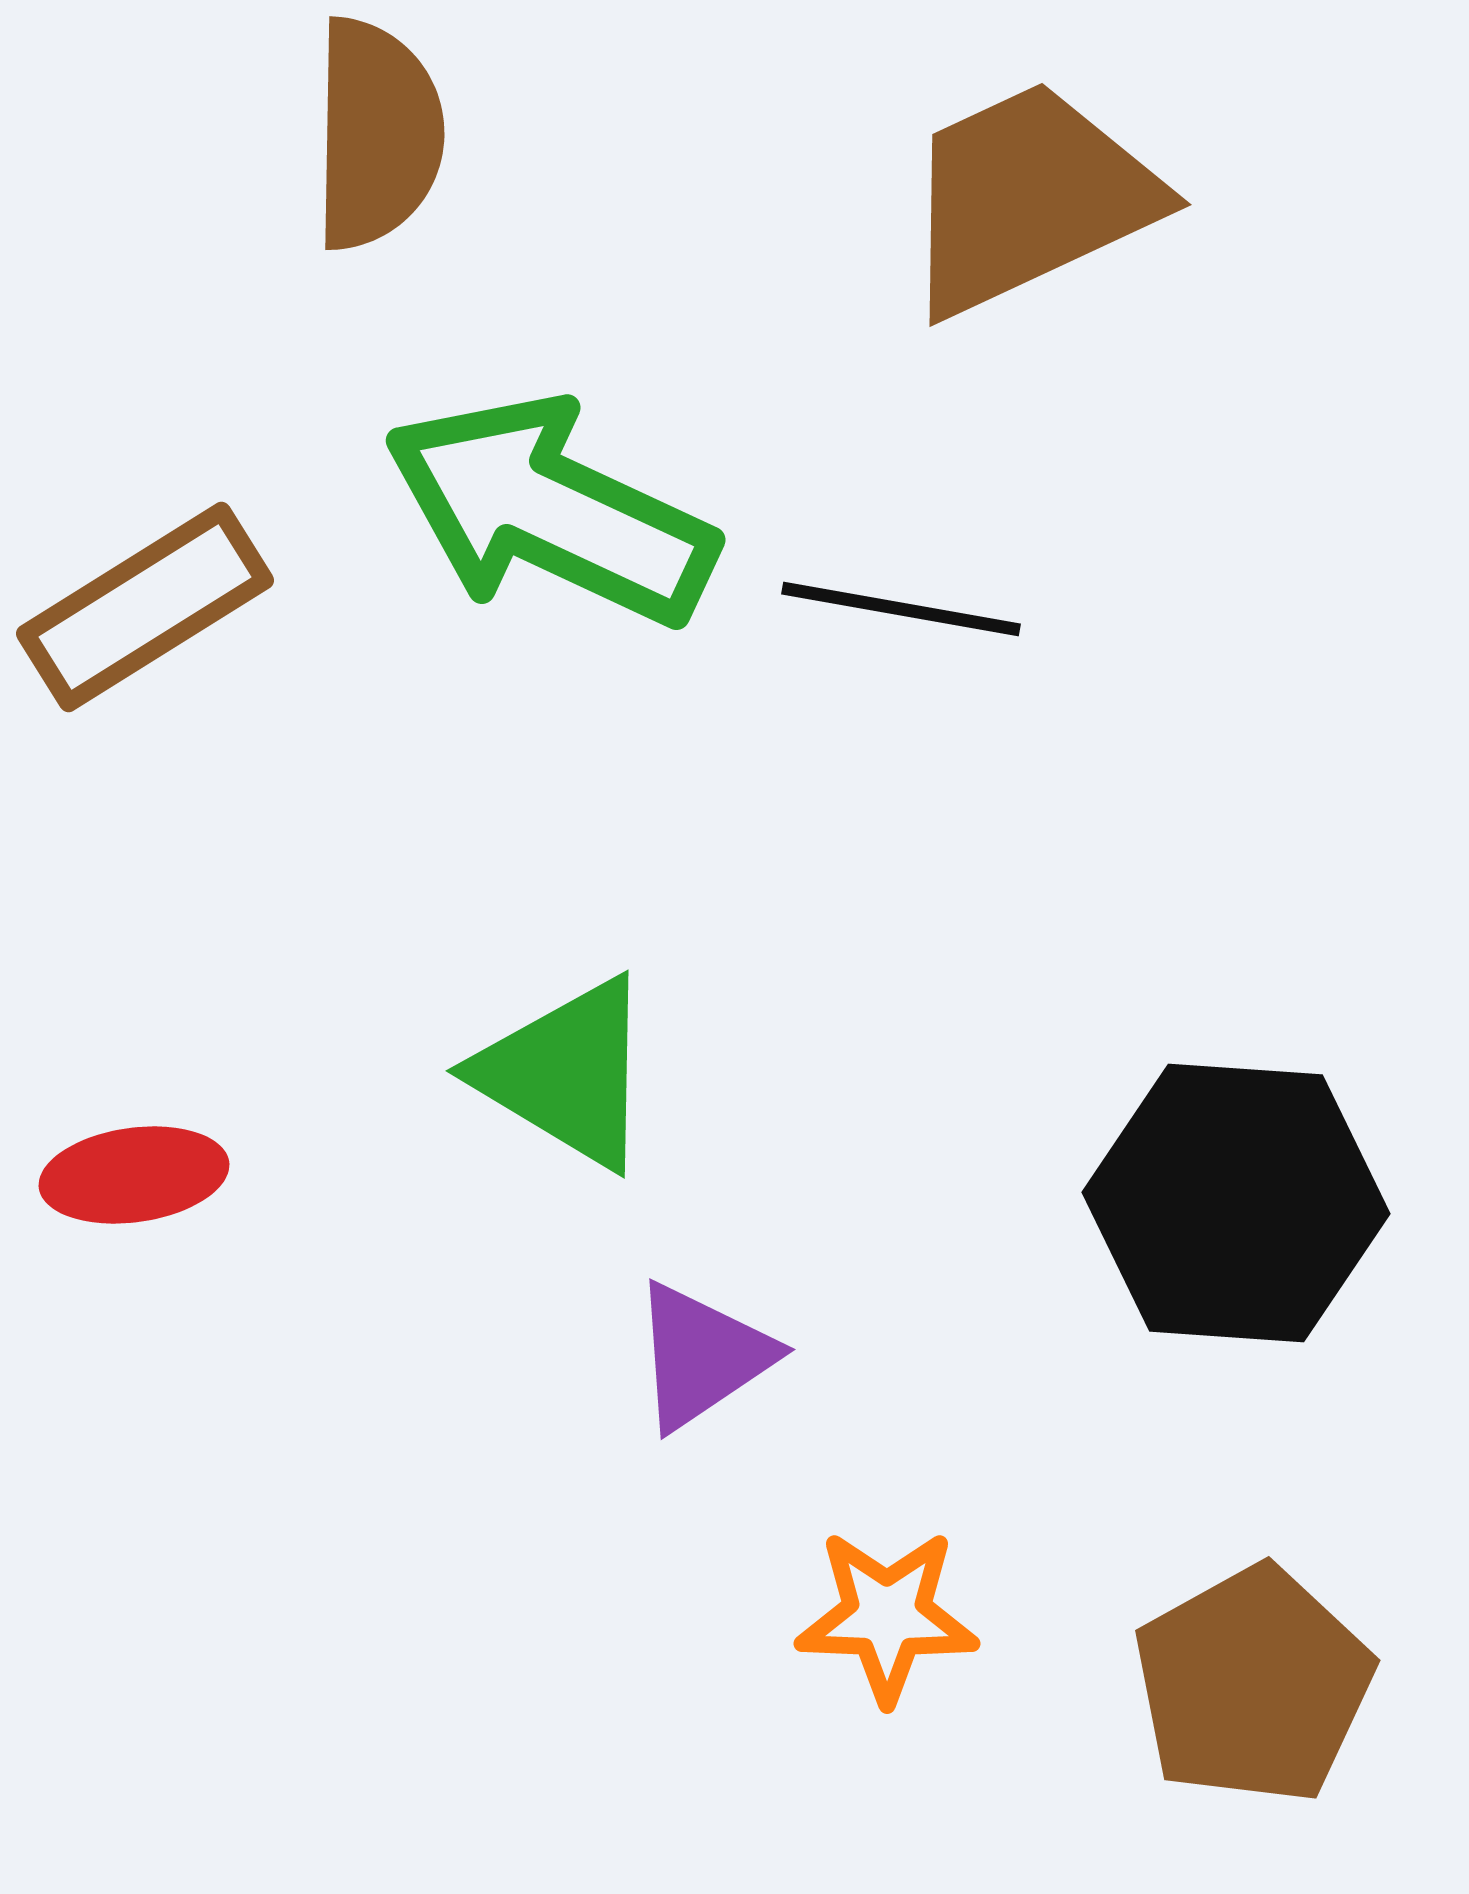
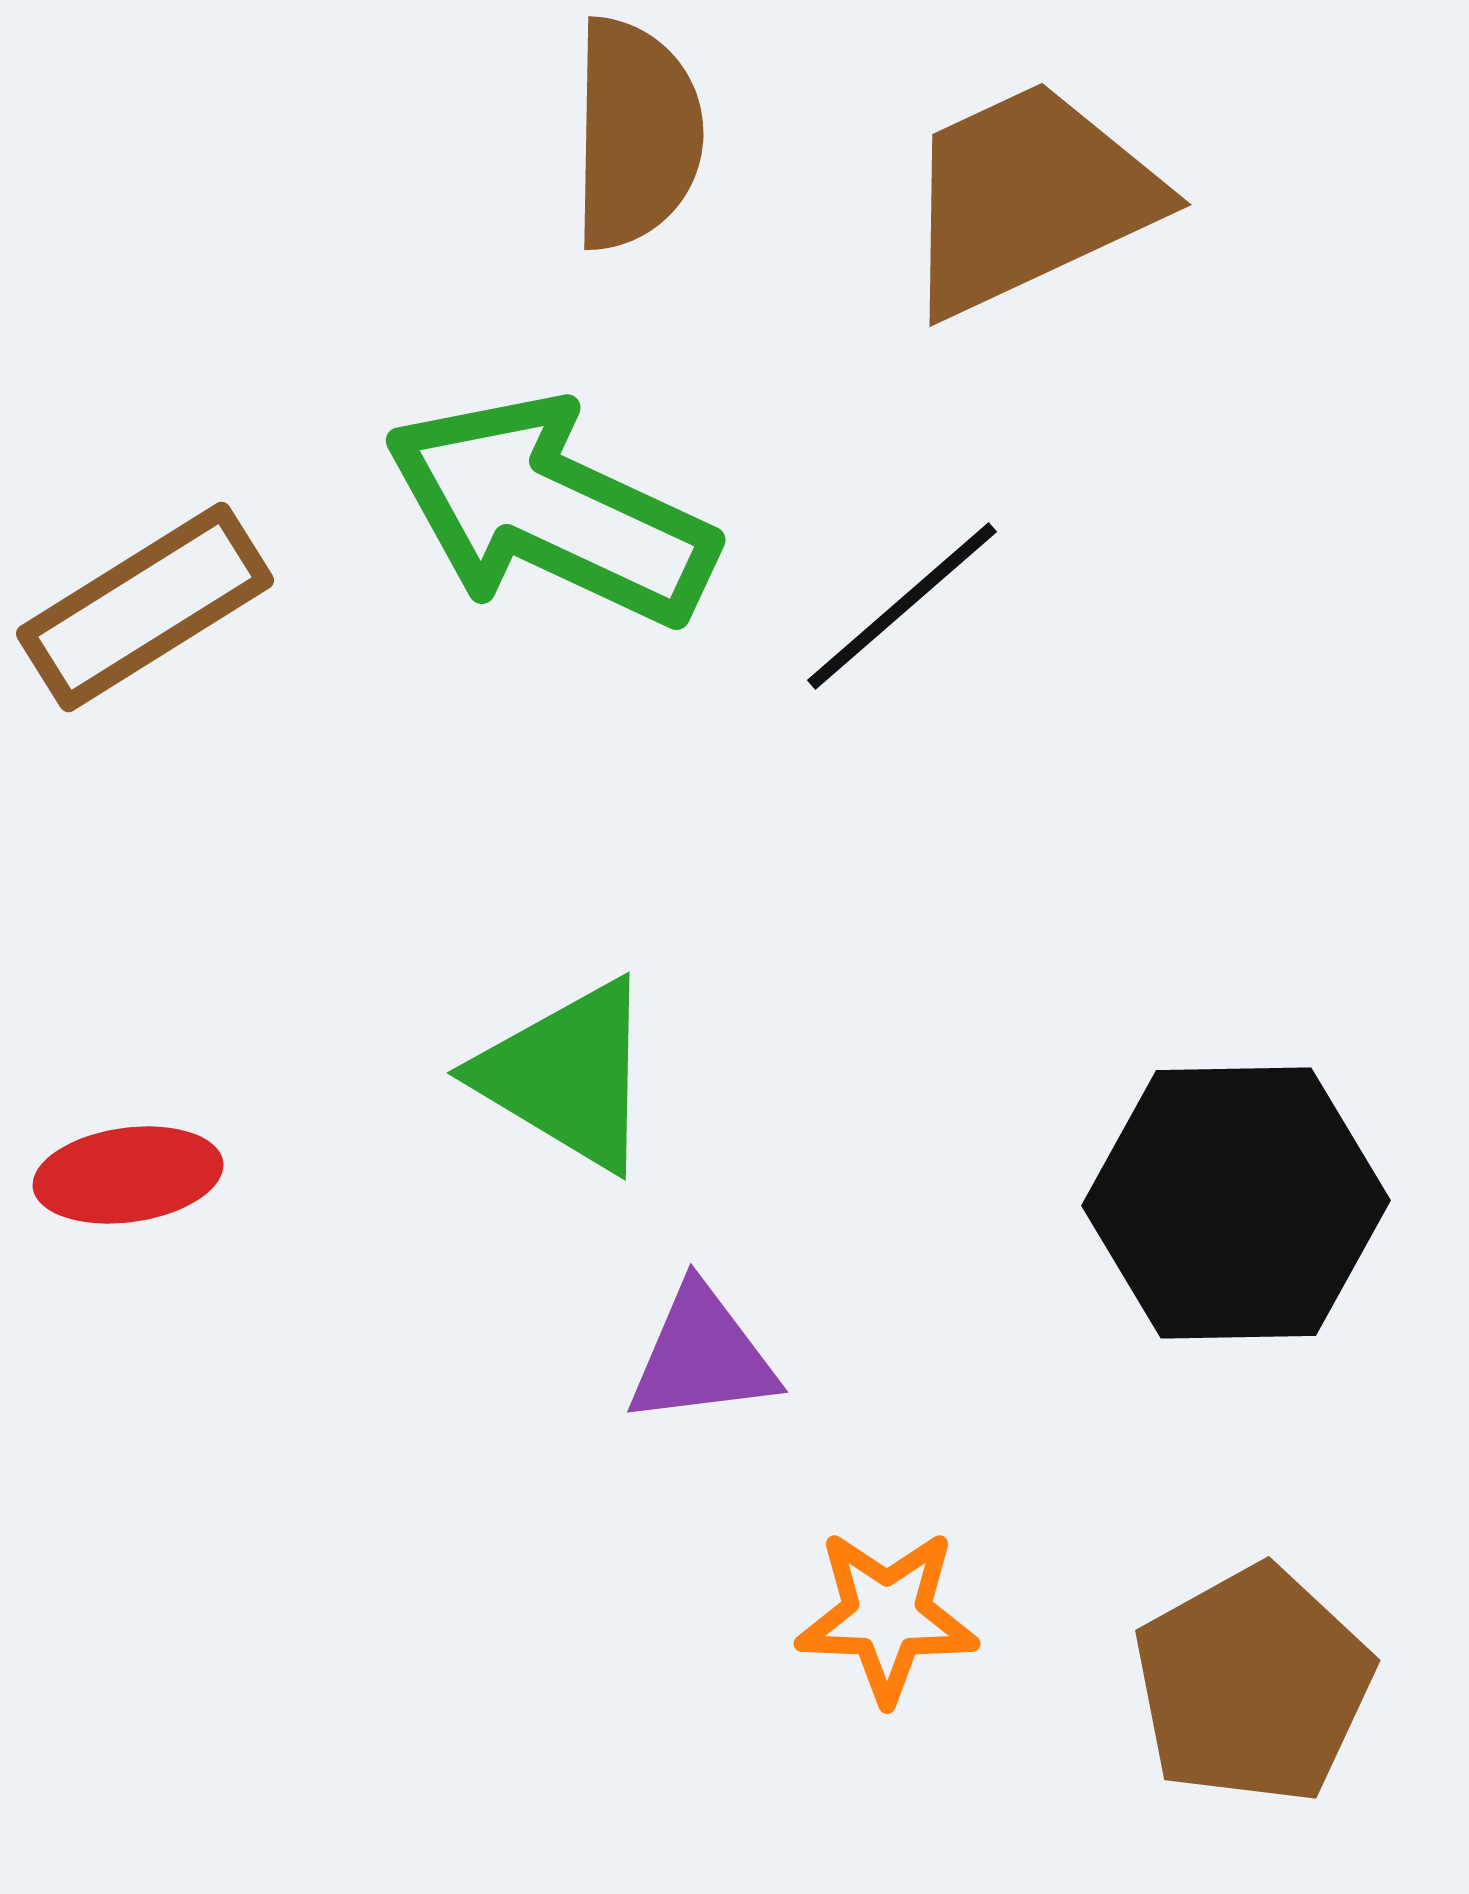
brown semicircle: moved 259 px right
black line: moved 1 px right, 3 px up; rotated 51 degrees counterclockwise
green triangle: moved 1 px right, 2 px down
red ellipse: moved 6 px left
black hexagon: rotated 5 degrees counterclockwise
purple triangle: rotated 27 degrees clockwise
